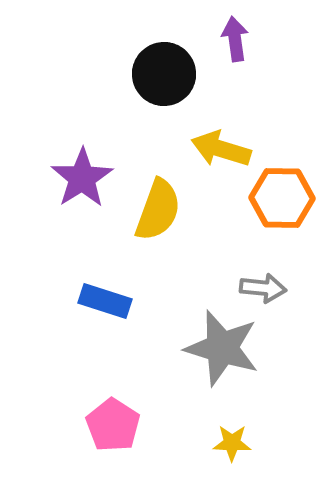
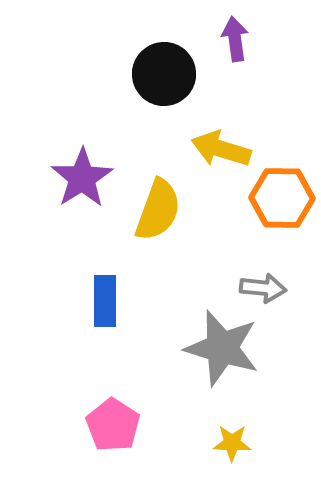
blue rectangle: rotated 72 degrees clockwise
